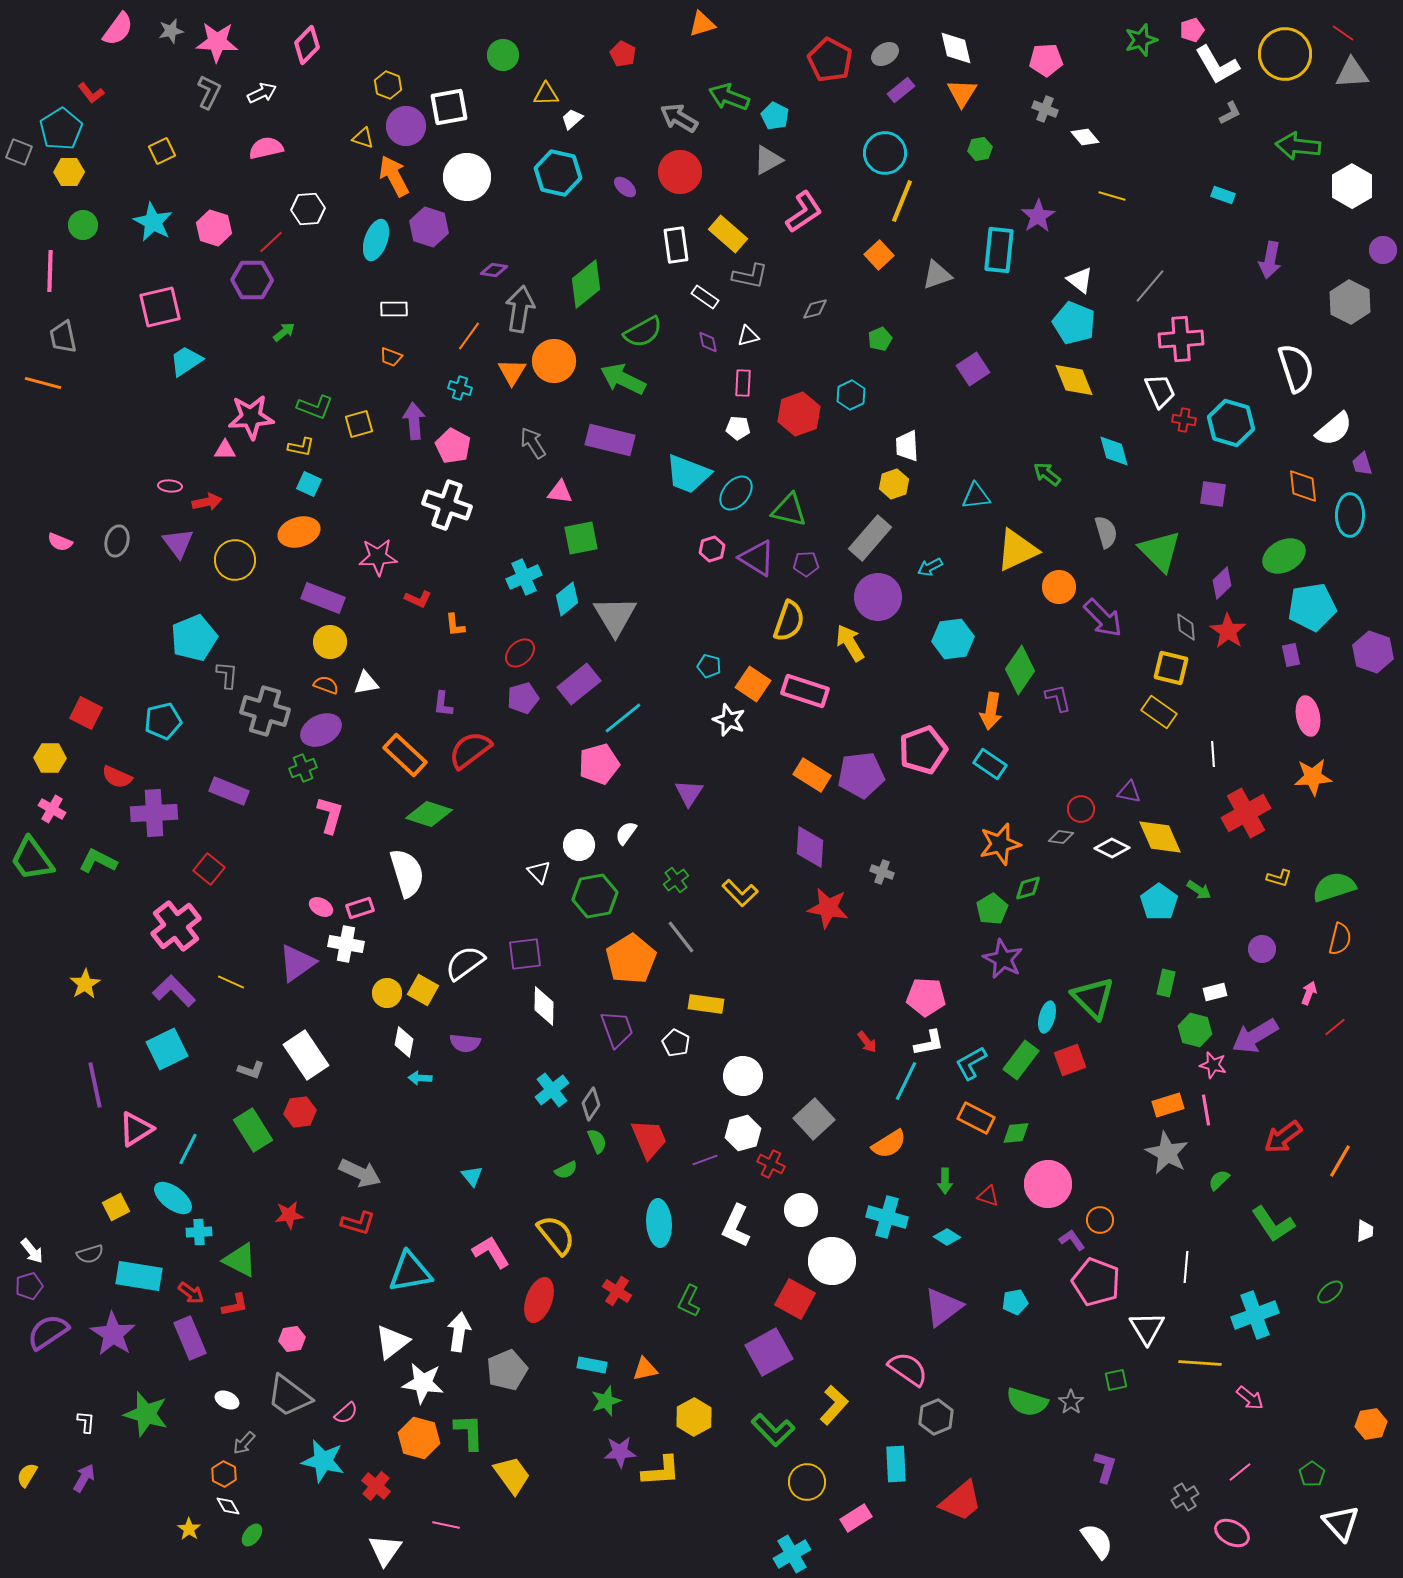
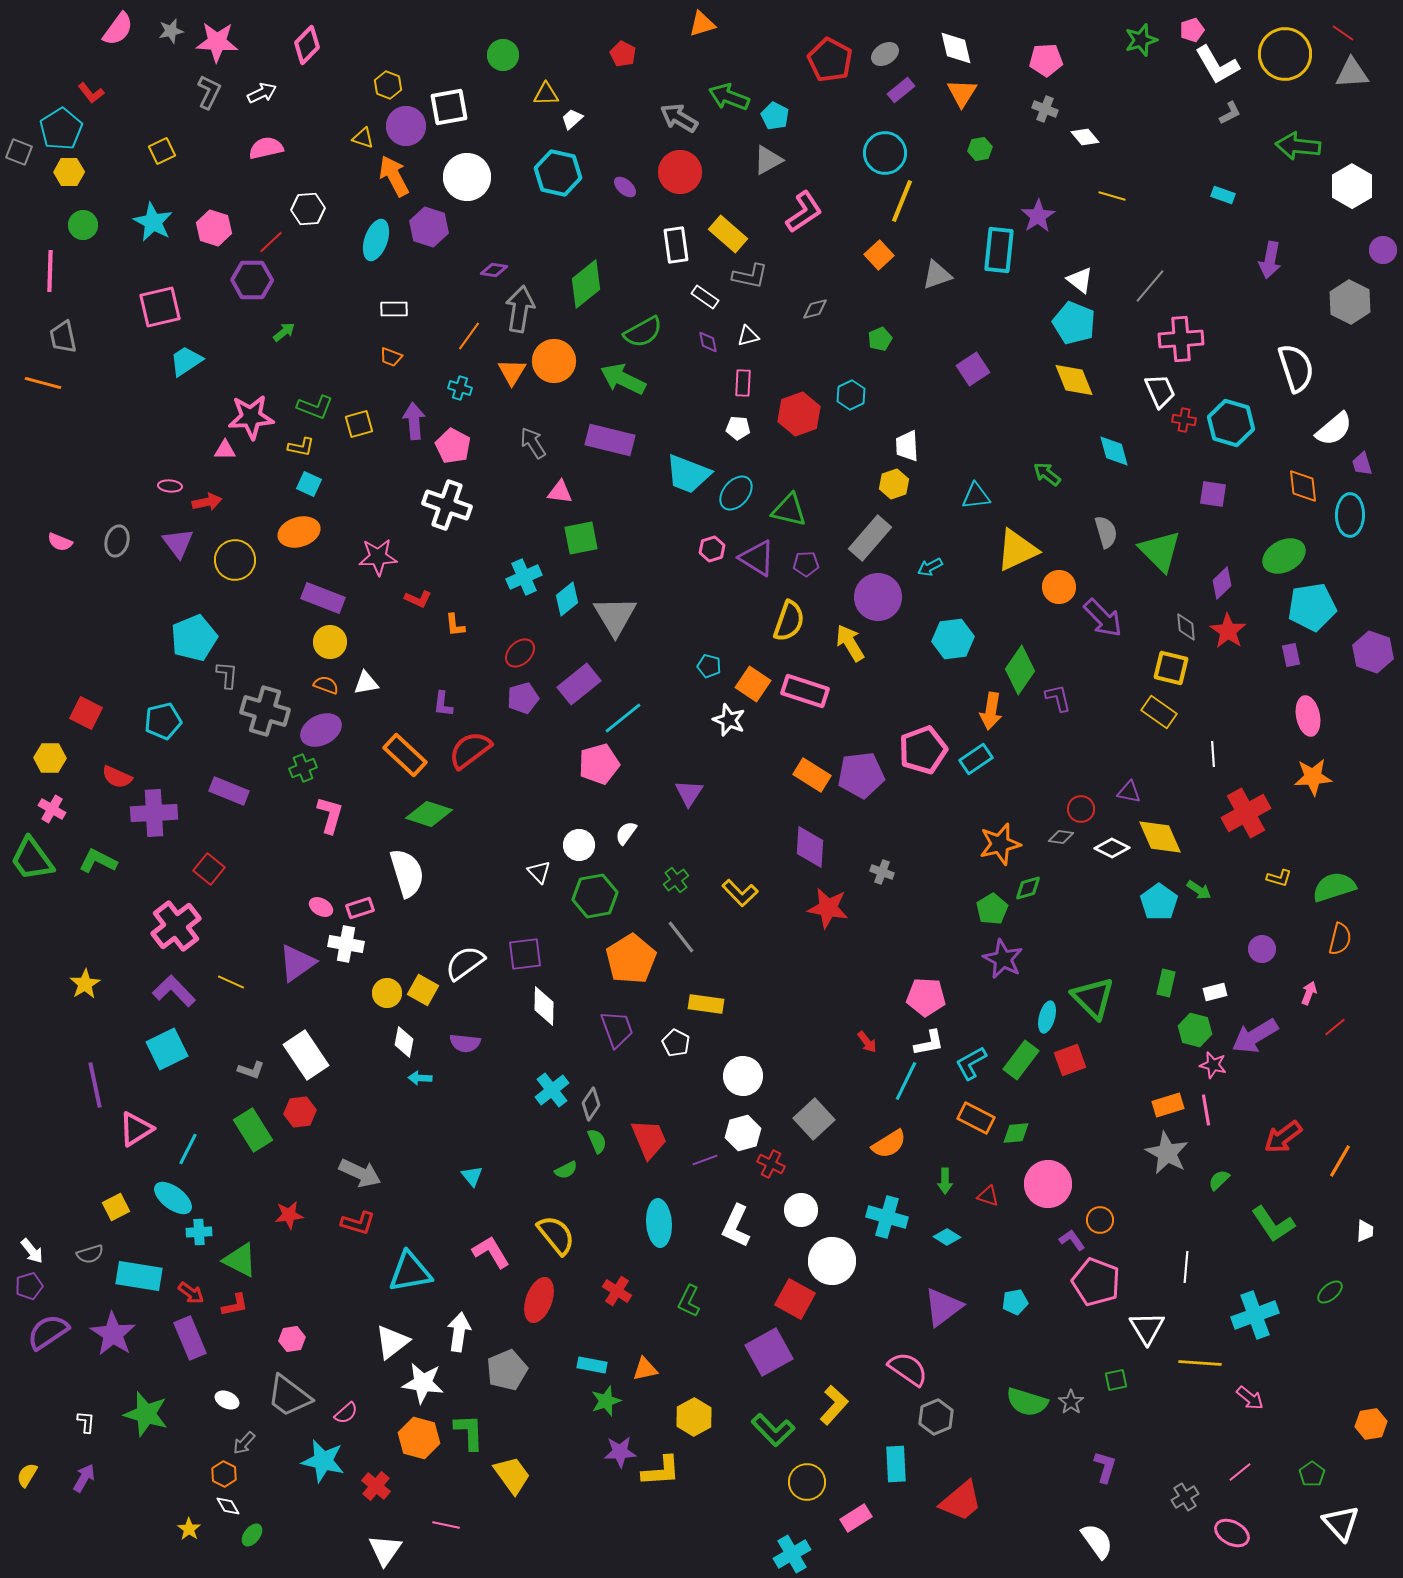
cyan rectangle at (990, 764): moved 14 px left, 5 px up; rotated 68 degrees counterclockwise
